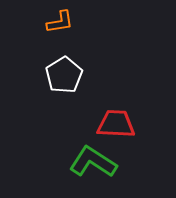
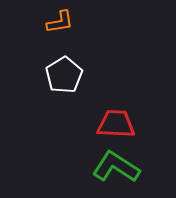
green L-shape: moved 23 px right, 5 px down
